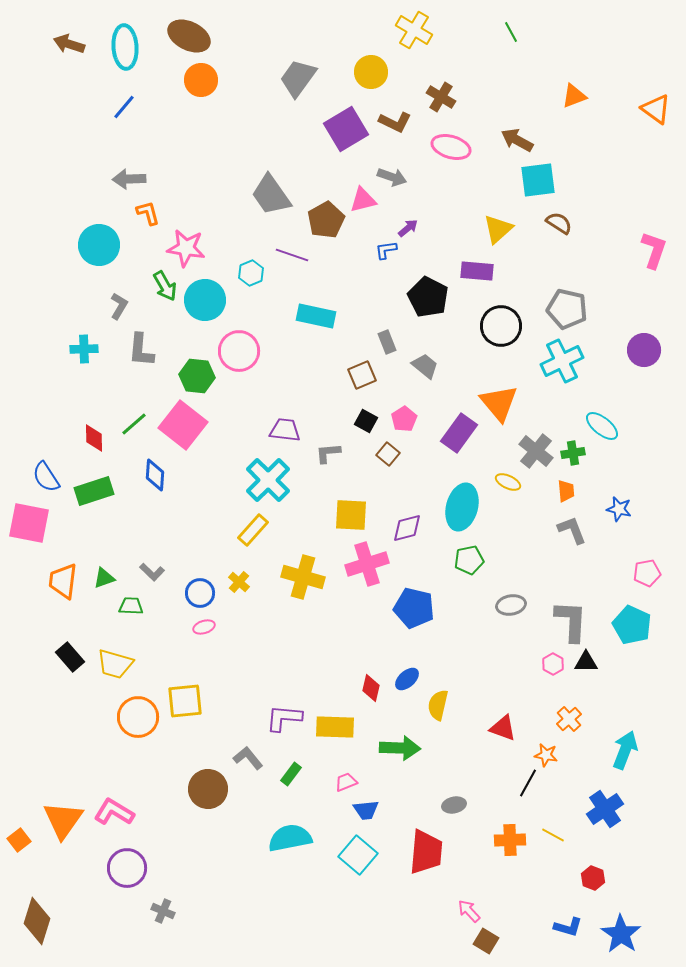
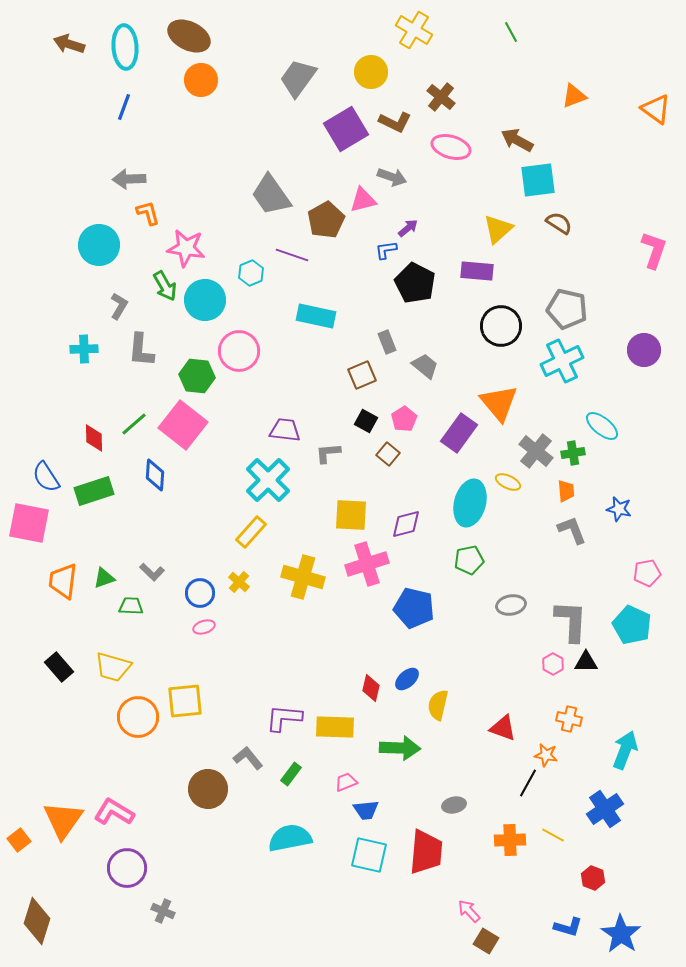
brown cross at (441, 97): rotated 8 degrees clockwise
blue line at (124, 107): rotated 20 degrees counterclockwise
black pentagon at (428, 297): moved 13 px left, 14 px up
cyan ellipse at (462, 507): moved 8 px right, 4 px up
purple diamond at (407, 528): moved 1 px left, 4 px up
yellow rectangle at (253, 530): moved 2 px left, 2 px down
black rectangle at (70, 657): moved 11 px left, 10 px down
yellow trapezoid at (115, 664): moved 2 px left, 3 px down
orange cross at (569, 719): rotated 35 degrees counterclockwise
cyan square at (358, 855): moved 11 px right; rotated 27 degrees counterclockwise
